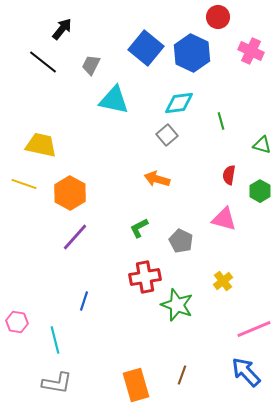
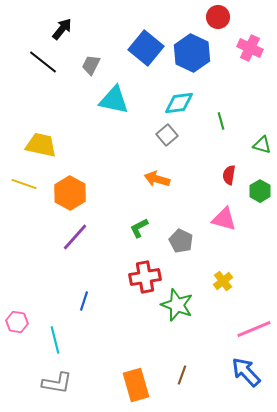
pink cross: moved 1 px left, 3 px up
